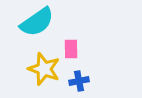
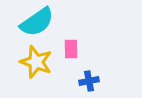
yellow star: moved 8 px left, 7 px up
blue cross: moved 10 px right
